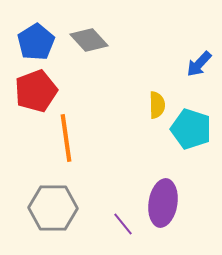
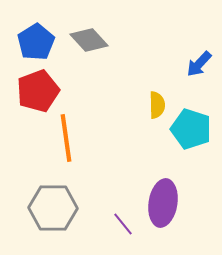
red pentagon: moved 2 px right
